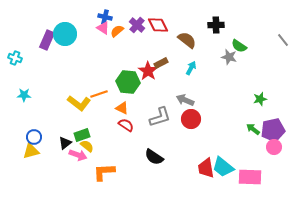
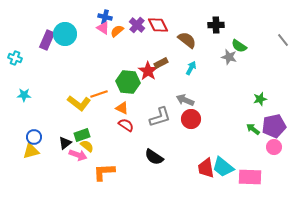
purple pentagon: moved 1 px right, 4 px up
